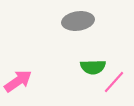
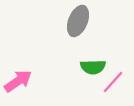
gray ellipse: rotated 60 degrees counterclockwise
pink line: moved 1 px left
